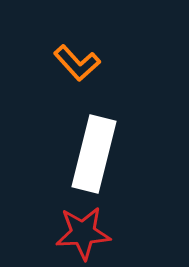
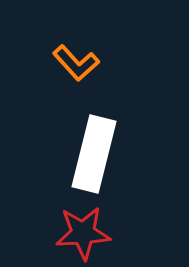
orange L-shape: moved 1 px left
